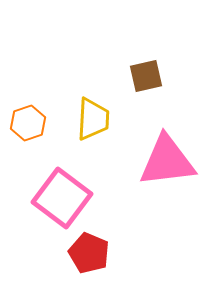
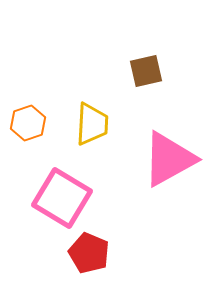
brown square: moved 5 px up
yellow trapezoid: moved 1 px left, 5 px down
pink triangle: moved 2 px right, 2 px up; rotated 22 degrees counterclockwise
pink square: rotated 6 degrees counterclockwise
